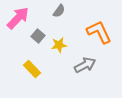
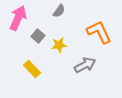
pink arrow: rotated 20 degrees counterclockwise
